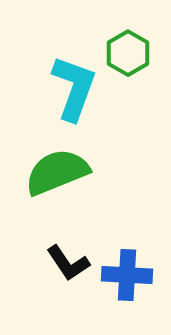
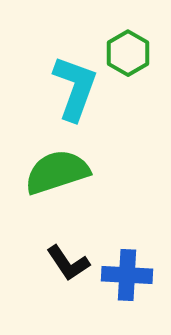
cyan L-shape: moved 1 px right
green semicircle: rotated 4 degrees clockwise
